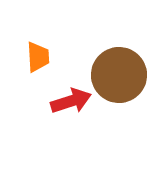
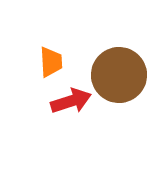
orange trapezoid: moved 13 px right, 5 px down
